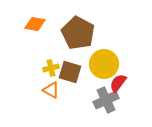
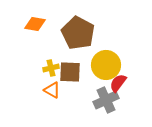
yellow circle: moved 2 px right, 1 px down
brown square: rotated 15 degrees counterclockwise
orange triangle: moved 1 px right
